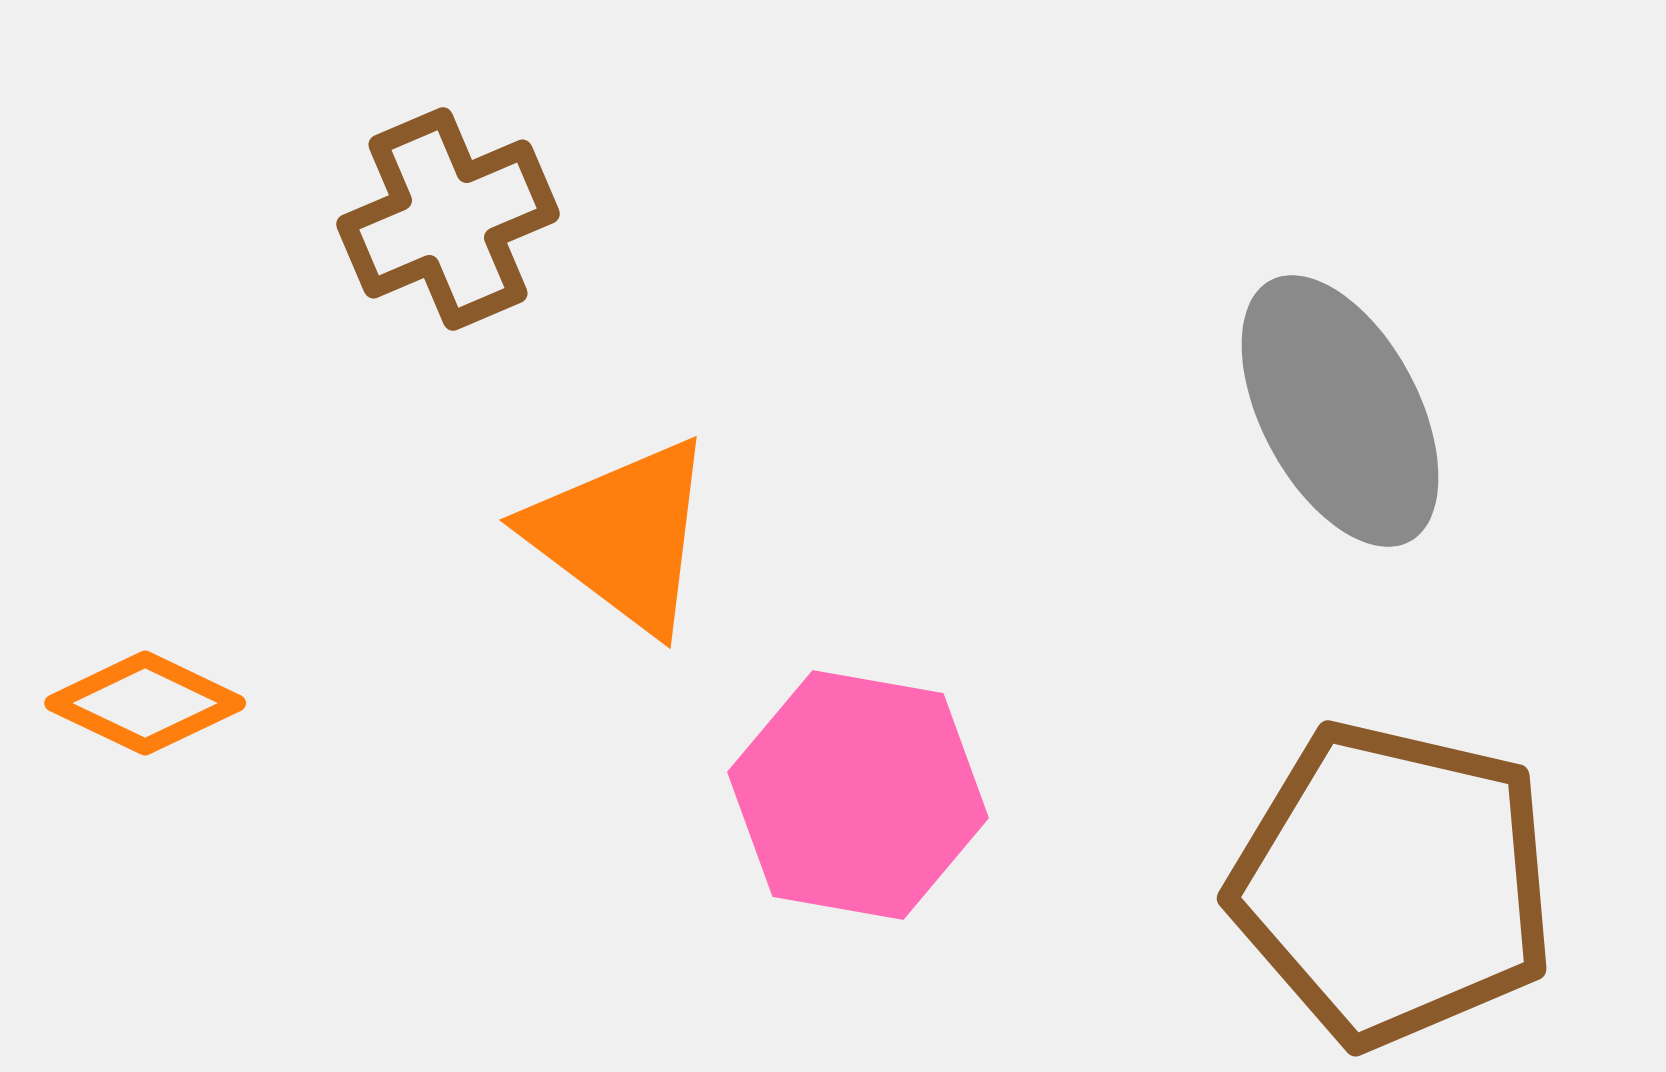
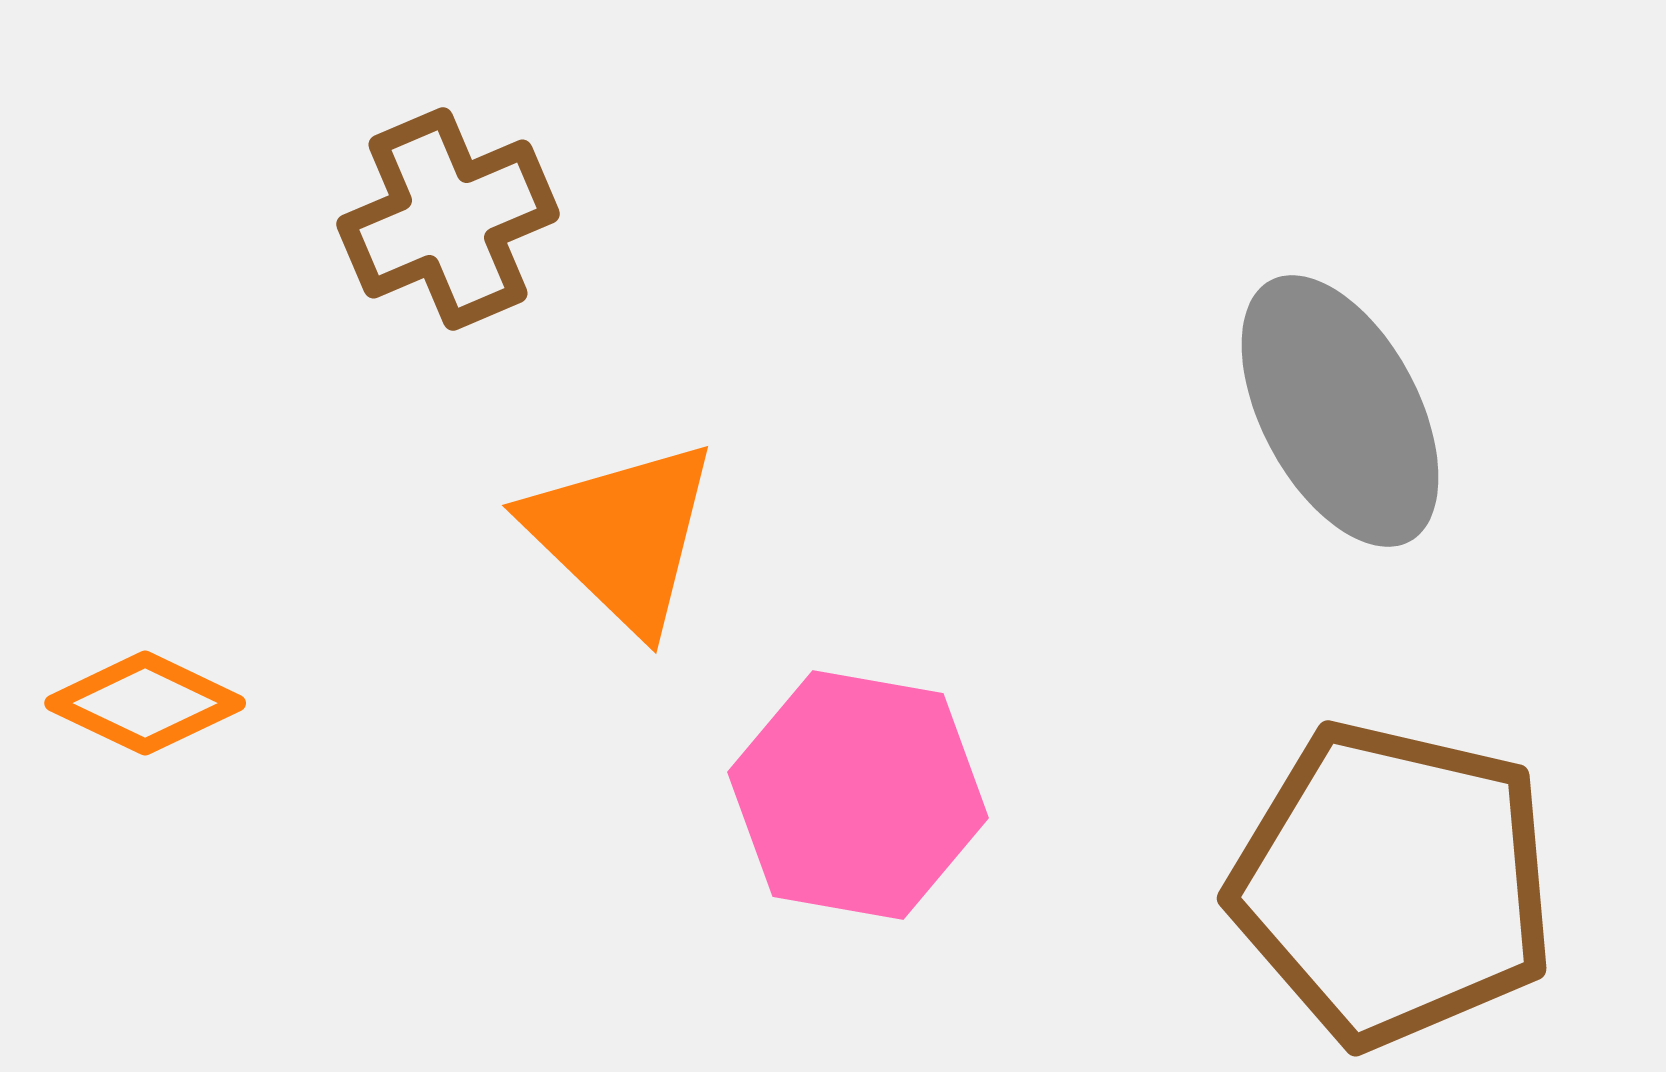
orange triangle: rotated 7 degrees clockwise
